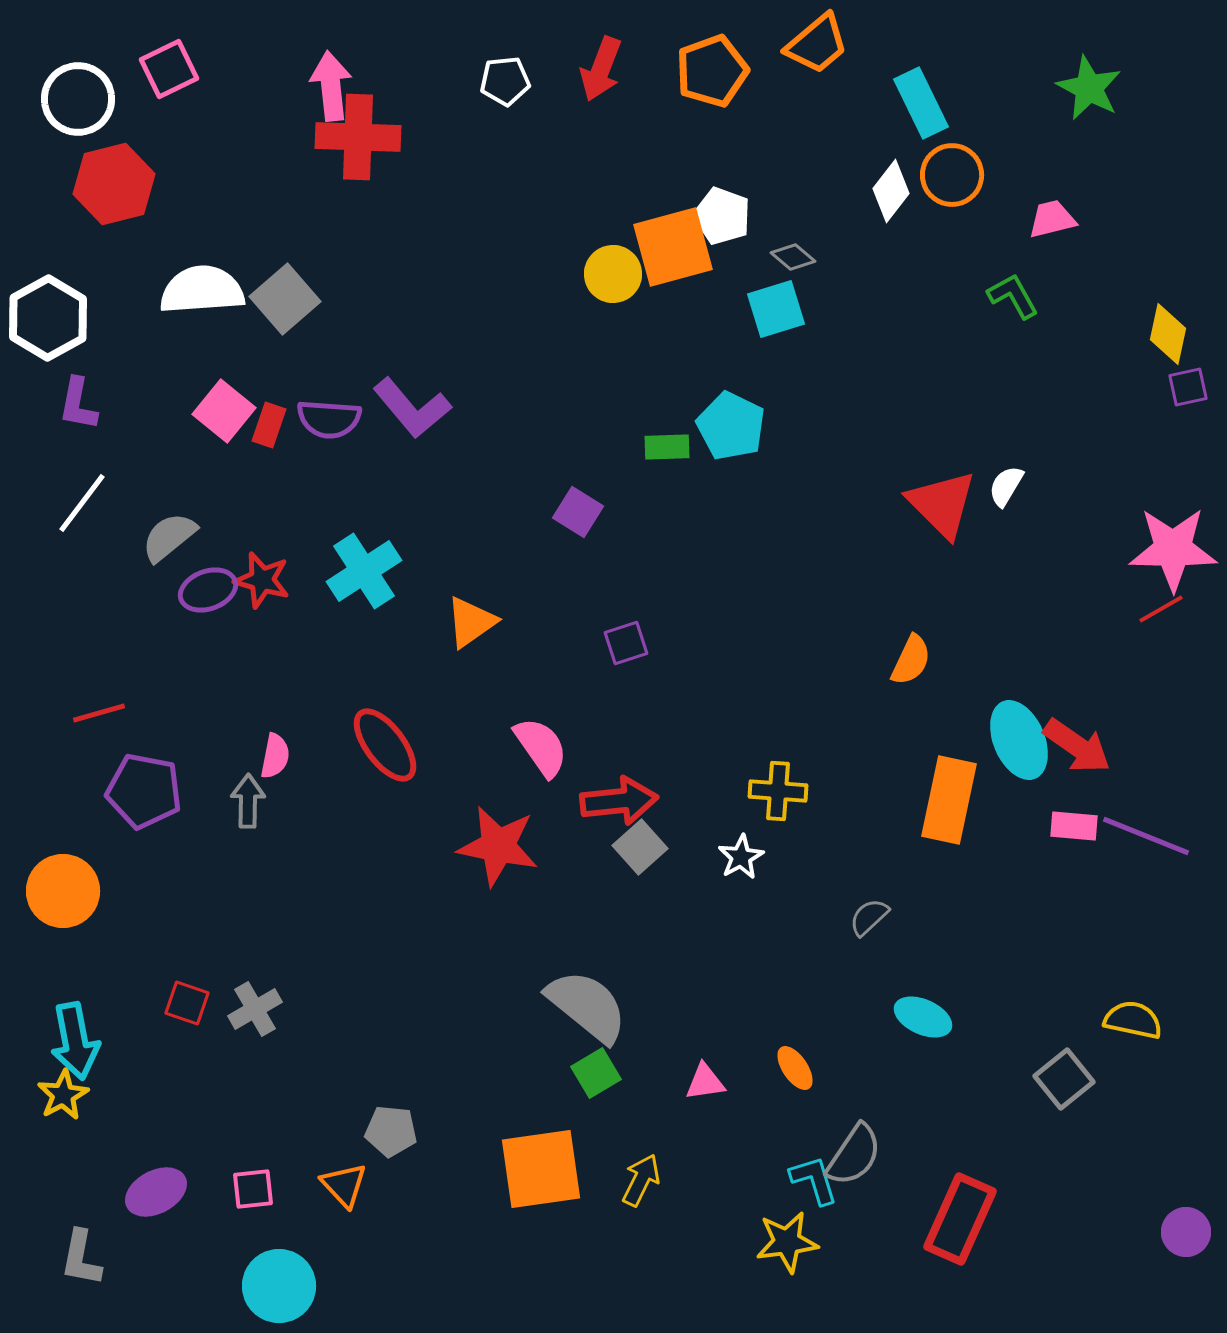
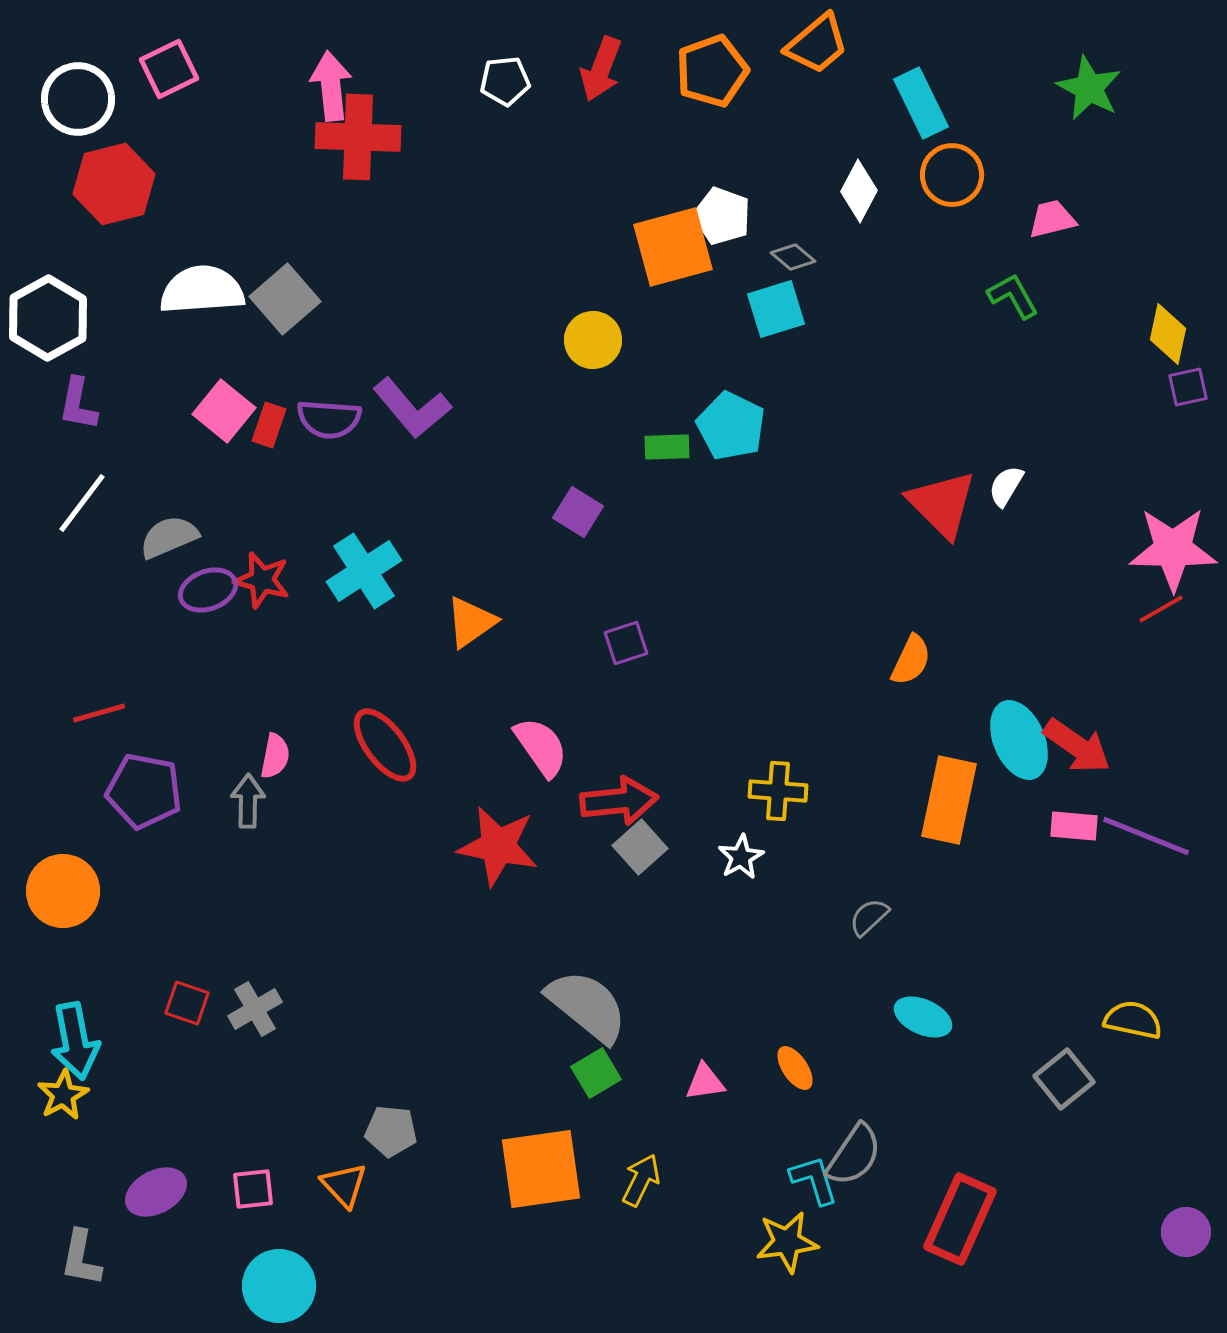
white diamond at (891, 191): moved 32 px left; rotated 10 degrees counterclockwise
yellow circle at (613, 274): moved 20 px left, 66 px down
gray semicircle at (169, 537): rotated 16 degrees clockwise
